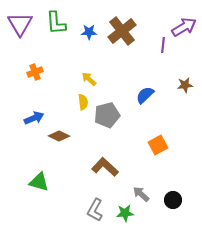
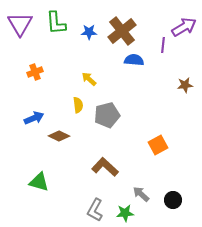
blue semicircle: moved 11 px left, 35 px up; rotated 48 degrees clockwise
yellow semicircle: moved 5 px left, 3 px down
